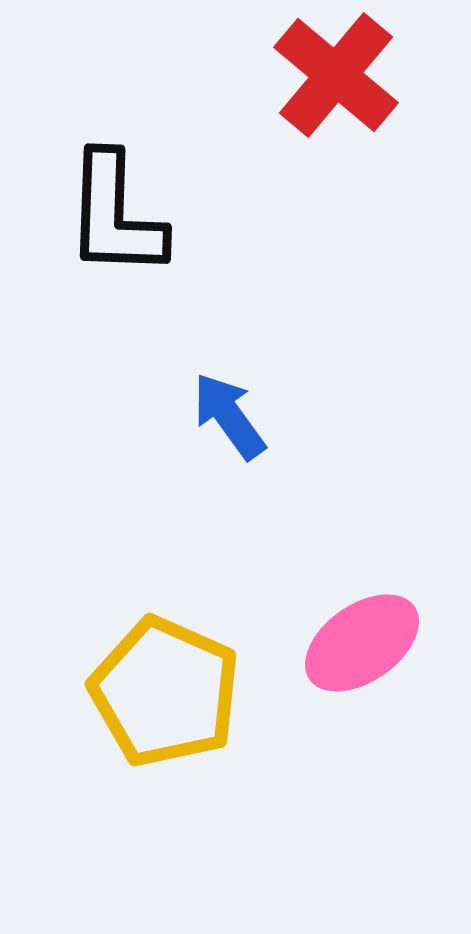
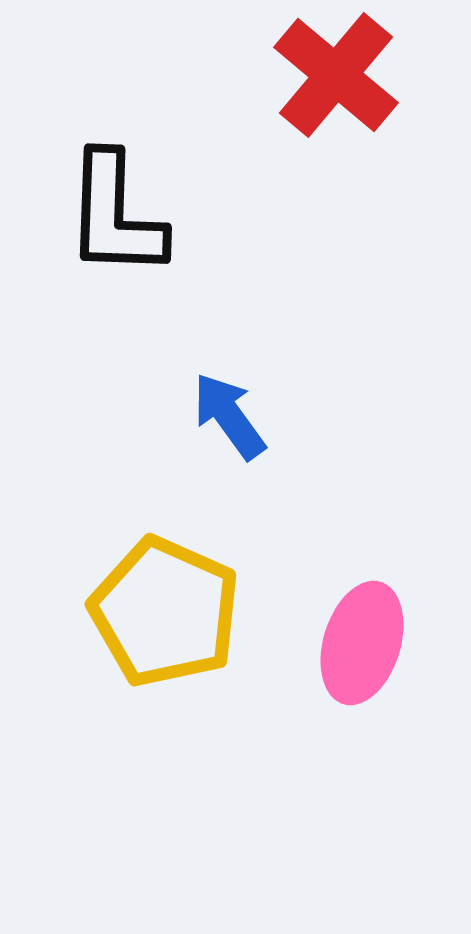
pink ellipse: rotated 38 degrees counterclockwise
yellow pentagon: moved 80 px up
